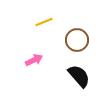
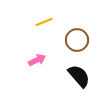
pink arrow: moved 3 px right
